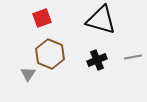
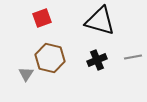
black triangle: moved 1 px left, 1 px down
brown hexagon: moved 4 px down; rotated 8 degrees counterclockwise
gray triangle: moved 2 px left
